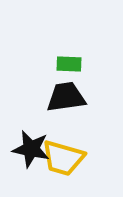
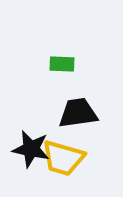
green rectangle: moved 7 px left
black trapezoid: moved 12 px right, 16 px down
